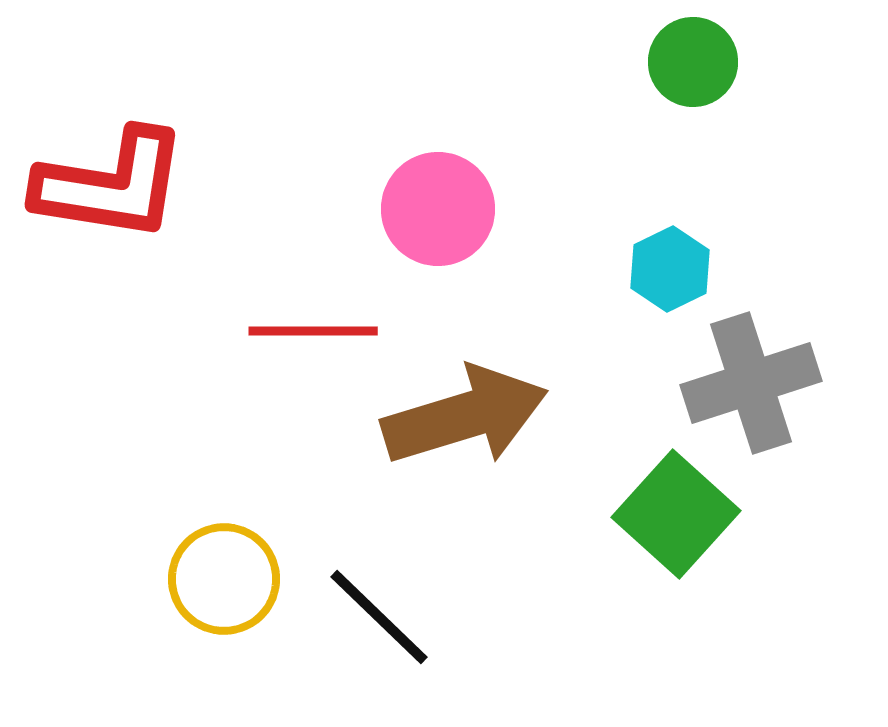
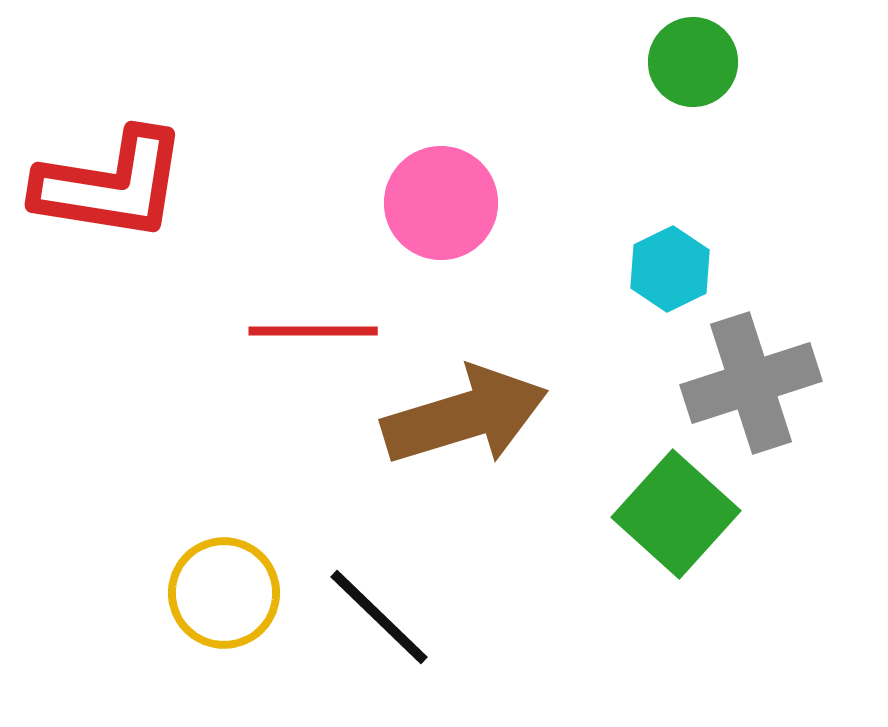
pink circle: moved 3 px right, 6 px up
yellow circle: moved 14 px down
